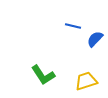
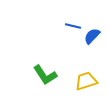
blue semicircle: moved 3 px left, 3 px up
green L-shape: moved 2 px right
